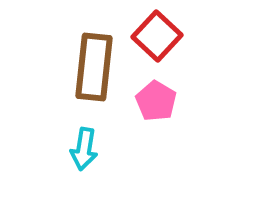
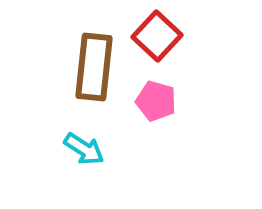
pink pentagon: rotated 15 degrees counterclockwise
cyan arrow: rotated 66 degrees counterclockwise
